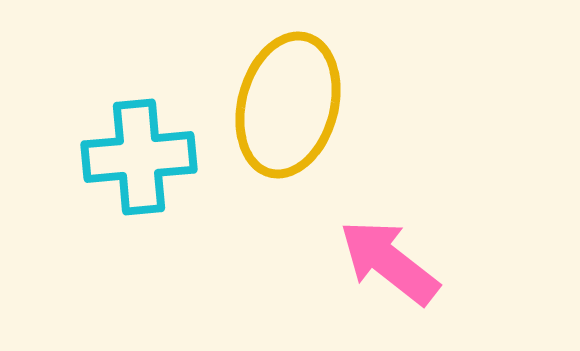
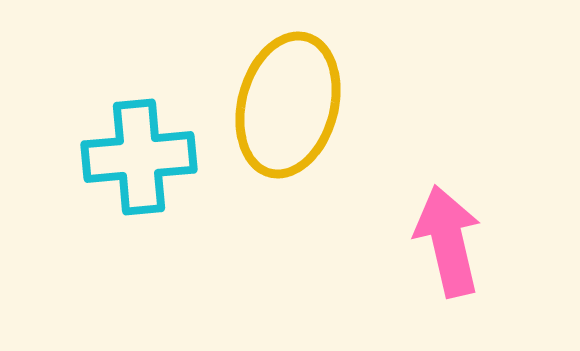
pink arrow: moved 59 px right, 21 px up; rotated 39 degrees clockwise
